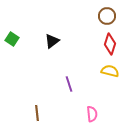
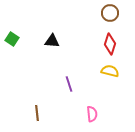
brown circle: moved 3 px right, 3 px up
black triangle: rotated 42 degrees clockwise
